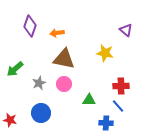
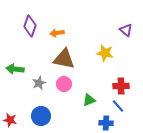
green arrow: rotated 48 degrees clockwise
green triangle: rotated 24 degrees counterclockwise
blue circle: moved 3 px down
